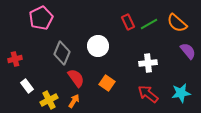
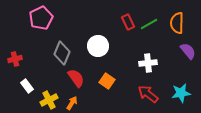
orange semicircle: rotated 50 degrees clockwise
orange square: moved 2 px up
orange arrow: moved 2 px left, 2 px down
